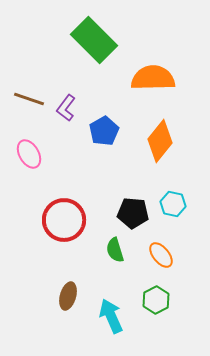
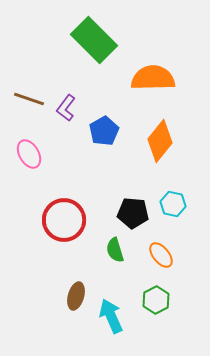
brown ellipse: moved 8 px right
